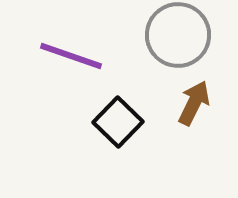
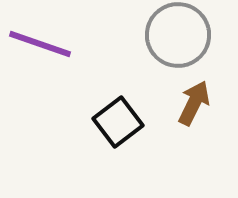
purple line: moved 31 px left, 12 px up
black square: rotated 9 degrees clockwise
